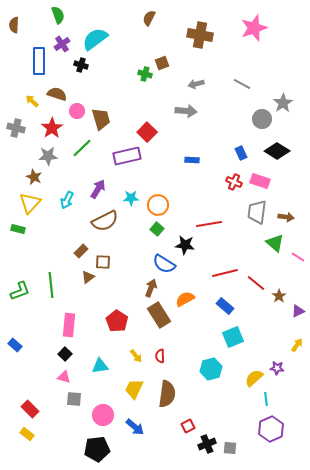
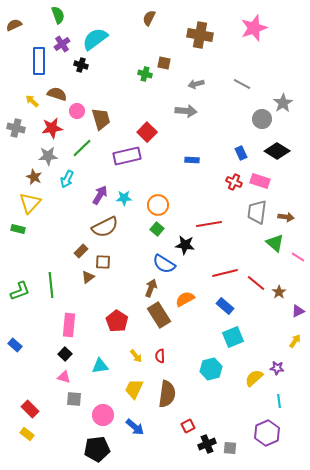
brown semicircle at (14, 25): rotated 63 degrees clockwise
brown square at (162, 63): moved 2 px right; rotated 32 degrees clockwise
red star at (52, 128): rotated 25 degrees clockwise
purple arrow at (98, 189): moved 2 px right, 6 px down
cyan star at (131, 198): moved 7 px left
cyan arrow at (67, 200): moved 21 px up
brown semicircle at (105, 221): moved 6 px down
brown star at (279, 296): moved 4 px up
yellow arrow at (297, 345): moved 2 px left, 4 px up
cyan line at (266, 399): moved 13 px right, 2 px down
purple hexagon at (271, 429): moved 4 px left, 4 px down
